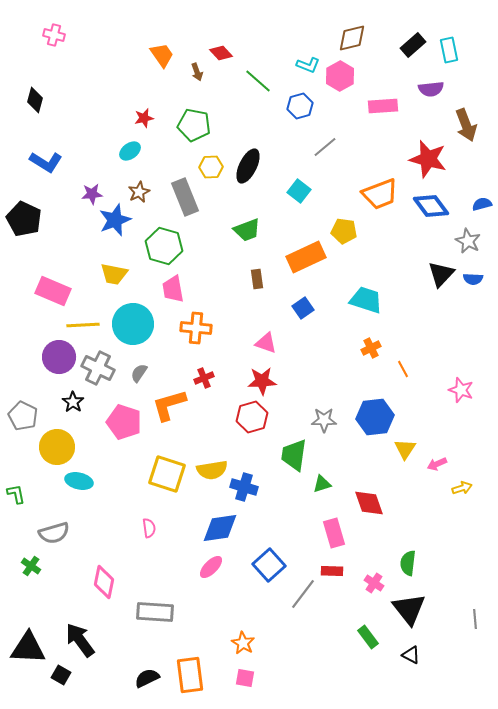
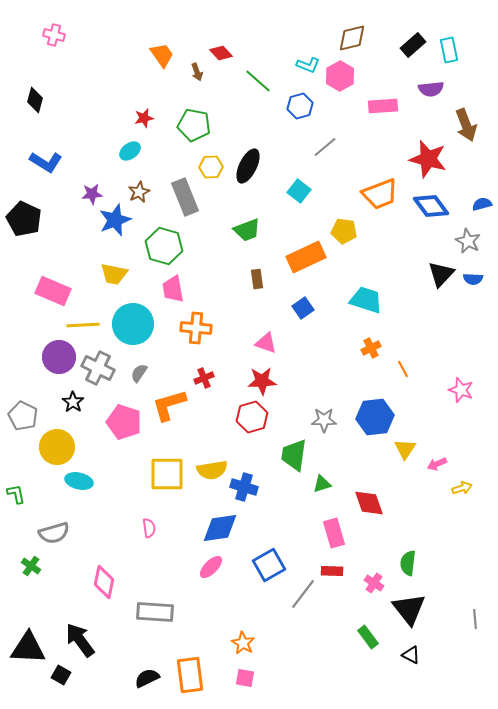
yellow square at (167, 474): rotated 18 degrees counterclockwise
blue square at (269, 565): rotated 12 degrees clockwise
